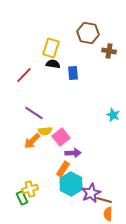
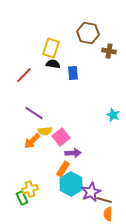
purple star: moved 1 px up
